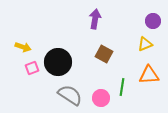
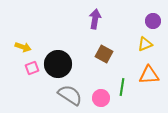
black circle: moved 2 px down
